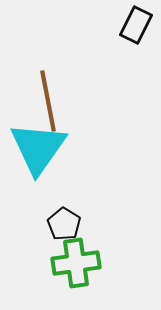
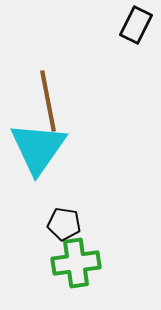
black pentagon: rotated 24 degrees counterclockwise
